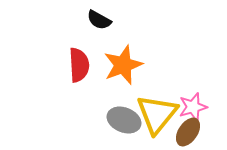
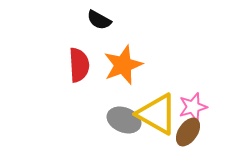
yellow triangle: rotated 39 degrees counterclockwise
